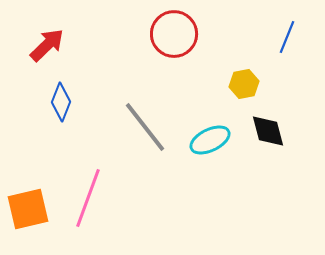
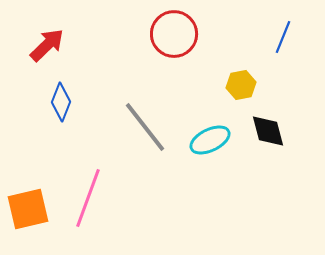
blue line: moved 4 px left
yellow hexagon: moved 3 px left, 1 px down
